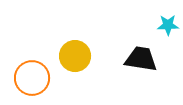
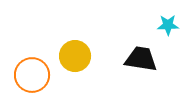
orange circle: moved 3 px up
